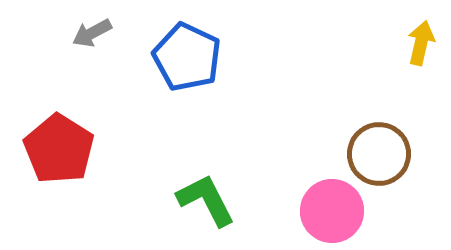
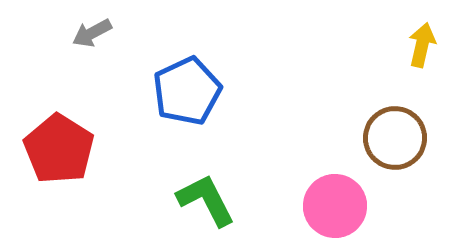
yellow arrow: moved 1 px right, 2 px down
blue pentagon: moved 34 px down; rotated 22 degrees clockwise
brown circle: moved 16 px right, 16 px up
pink circle: moved 3 px right, 5 px up
